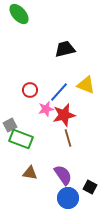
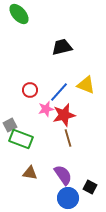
black trapezoid: moved 3 px left, 2 px up
